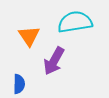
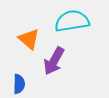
cyan semicircle: moved 3 px left, 1 px up
orange triangle: moved 3 px down; rotated 15 degrees counterclockwise
